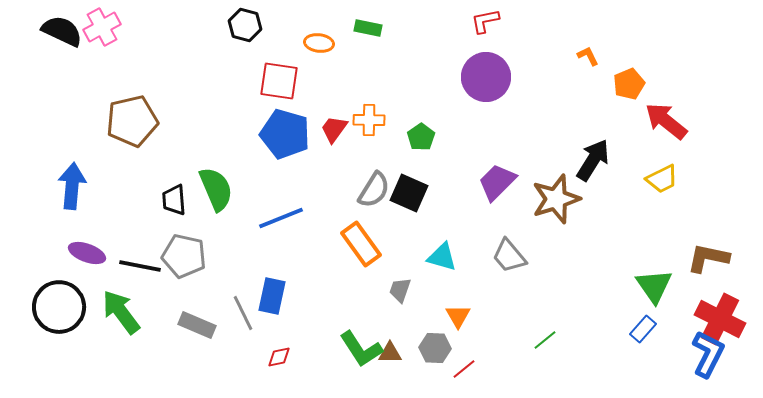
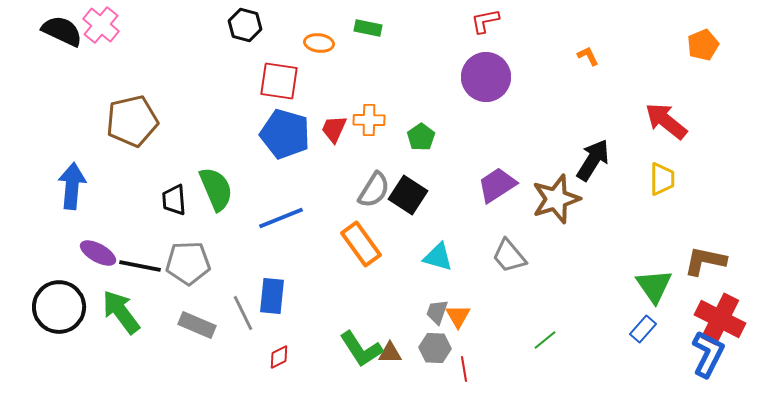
pink cross at (102, 27): moved 1 px left, 2 px up; rotated 21 degrees counterclockwise
orange pentagon at (629, 84): moved 74 px right, 39 px up
red trapezoid at (334, 129): rotated 12 degrees counterclockwise
yellow trapezoid at (662, 179): rotated 64 degrees counterclockwise
purple trapezoid at (497, 182): moved 3 px down; rotated 12 degrees clockwise
black square at (409, 193): moved 1 px left, 2 px down; rotated 9 degrees clockwise
purple ellipse at (87, 253): moved 11 px right; rotated 9 degrees clockwise
gray pentagon at (184, 256): moved 4 px right, 7 px down; rotated 15 degrees counterclockwise
cyan triangle at (442, 257): moved 4 px left
brown L-shape at (708, 258): moved 3 px left, 3 px down
gray trapezoid at (400, 290): moved 37 px right, 22 px down
blue rectangle at (272, 296): rotated 6 degrees counterclockwise
red diamond at (279, 357): rotated 15 degrees counterclockwise
red line at (464, 369): rotated 60 degrees counterclockwise
